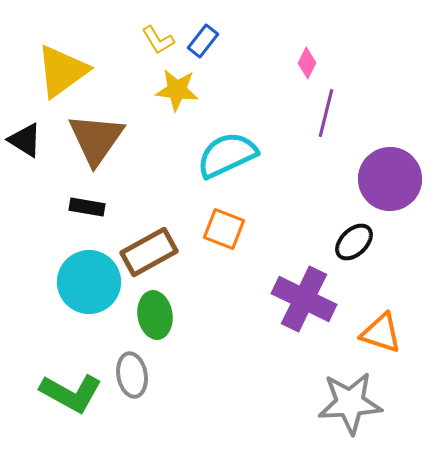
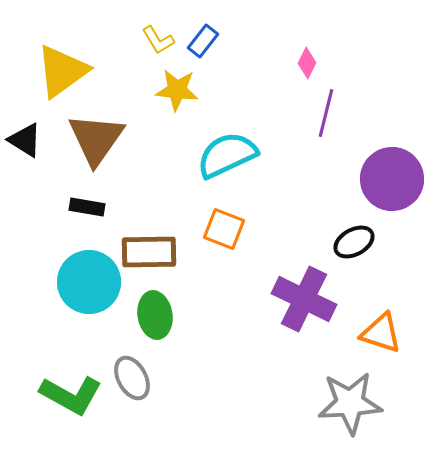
purple circle: moved 2 px right
black ellipse: rotated 15 degrees clockwise
brown rectangle: rotated 28 degrees clockwise
gray ellipse: moved 3 px down; rotated 18 degrees counterclockwise
green L-shape: moved 2 px down
